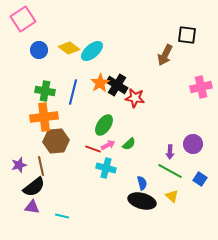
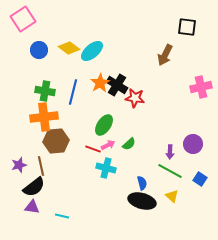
black square: moved 8 px up
